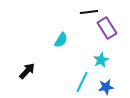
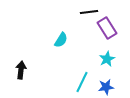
cyan star: moved 6 px right, 1 px up
black arrow: moved 6 px left, 1 px up; rotated 36 degrees counterclockwise
